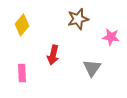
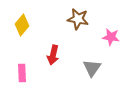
brown star: rotated 25 degrees clockwise
